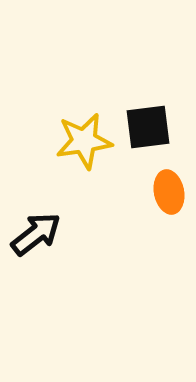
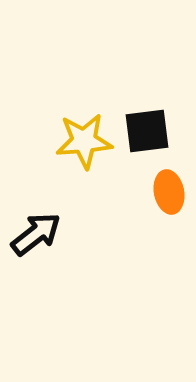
black square: moved 1 px left, 4 px down
yellow star: rotated 4 degrees clockwise
